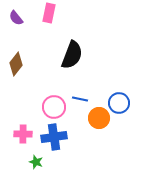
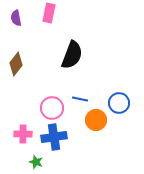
purple semicircle: rotated 28 degrees clockwise
pink circle: moved 2 px left, 1 px down
orange circle: moved 3 px left, 2 px down
